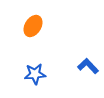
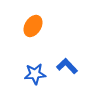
blue L-shape: moved 21 px left
